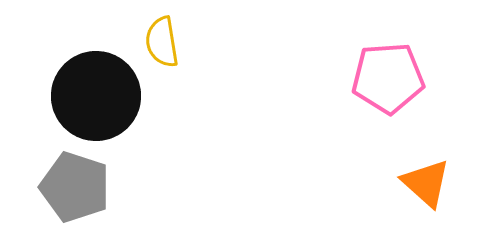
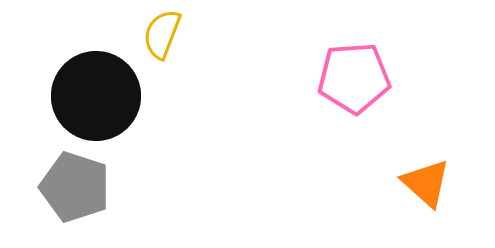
yellow semicircle: moved 8 px up; rotated 30 degrees clockwise
pink pentagon: moved 34 px left
